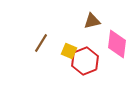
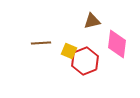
brown line: rotated 54 degrees clockwise
